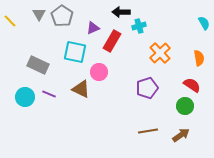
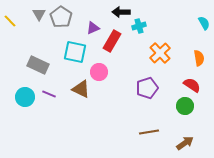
gray pentagon: moved 1 px left, 1 px down
brown line: moved 1 px right, 1 px down
brown arrow: moved 4 px right, 8 px down
